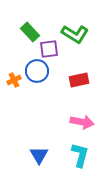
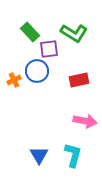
green L-shape: moved 1 px left, 1 px up
pink arrow: moved 3 px right, 1 px up
cyan L-shape: moved 7 px left
